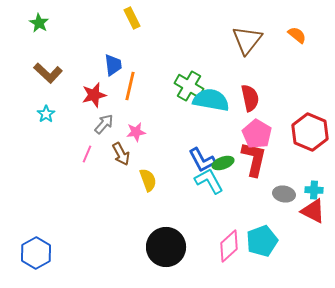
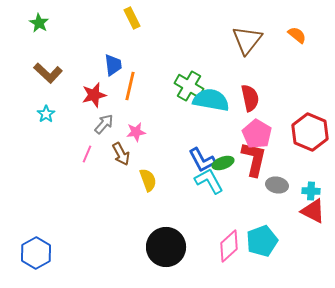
cyan cross: moved 3 px left, 1 px down
gray ellipse: moved 7 px left, 9 px up
